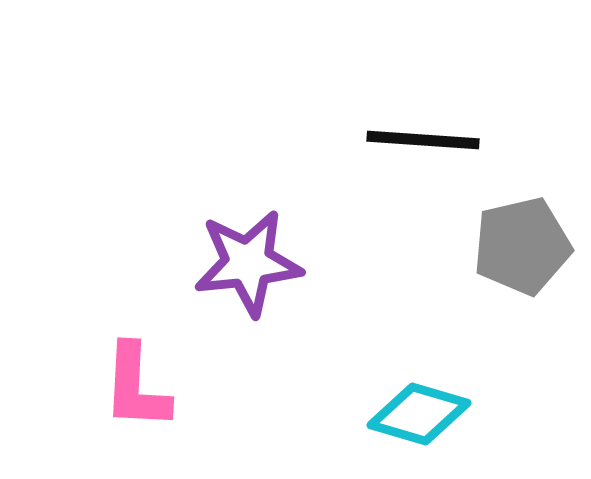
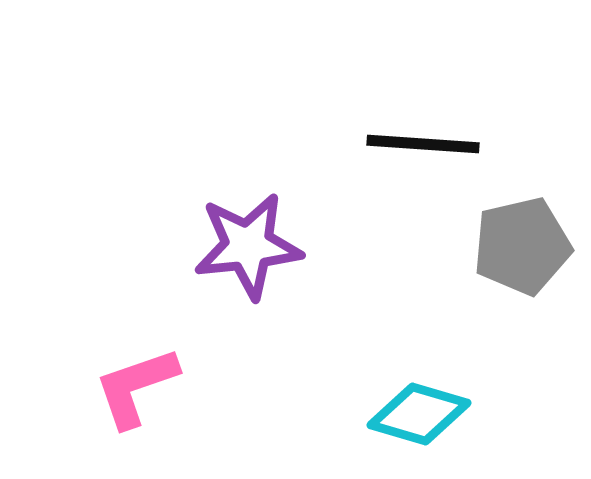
black line: moved 4 px down
purple star: moved 17 px up
pink L-shape: rotated 68 degrees clockwise
